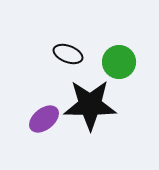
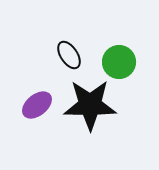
black ellipse: moved 1 px right, 1 px down; rotated 36 degrees clockwise
purple ellipse: moved 7 px left, 14 px up
